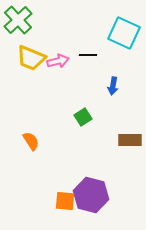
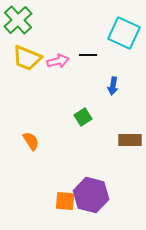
yellow trapezoid: moved 4 px left
